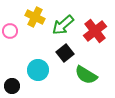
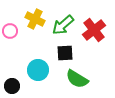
yellow cross: moved 2 px down
red cross: moved 1 px left, 1 px up
black square: rotated 36 degrees clockwise
green semicircle: moved 9 px left, 4 px down
